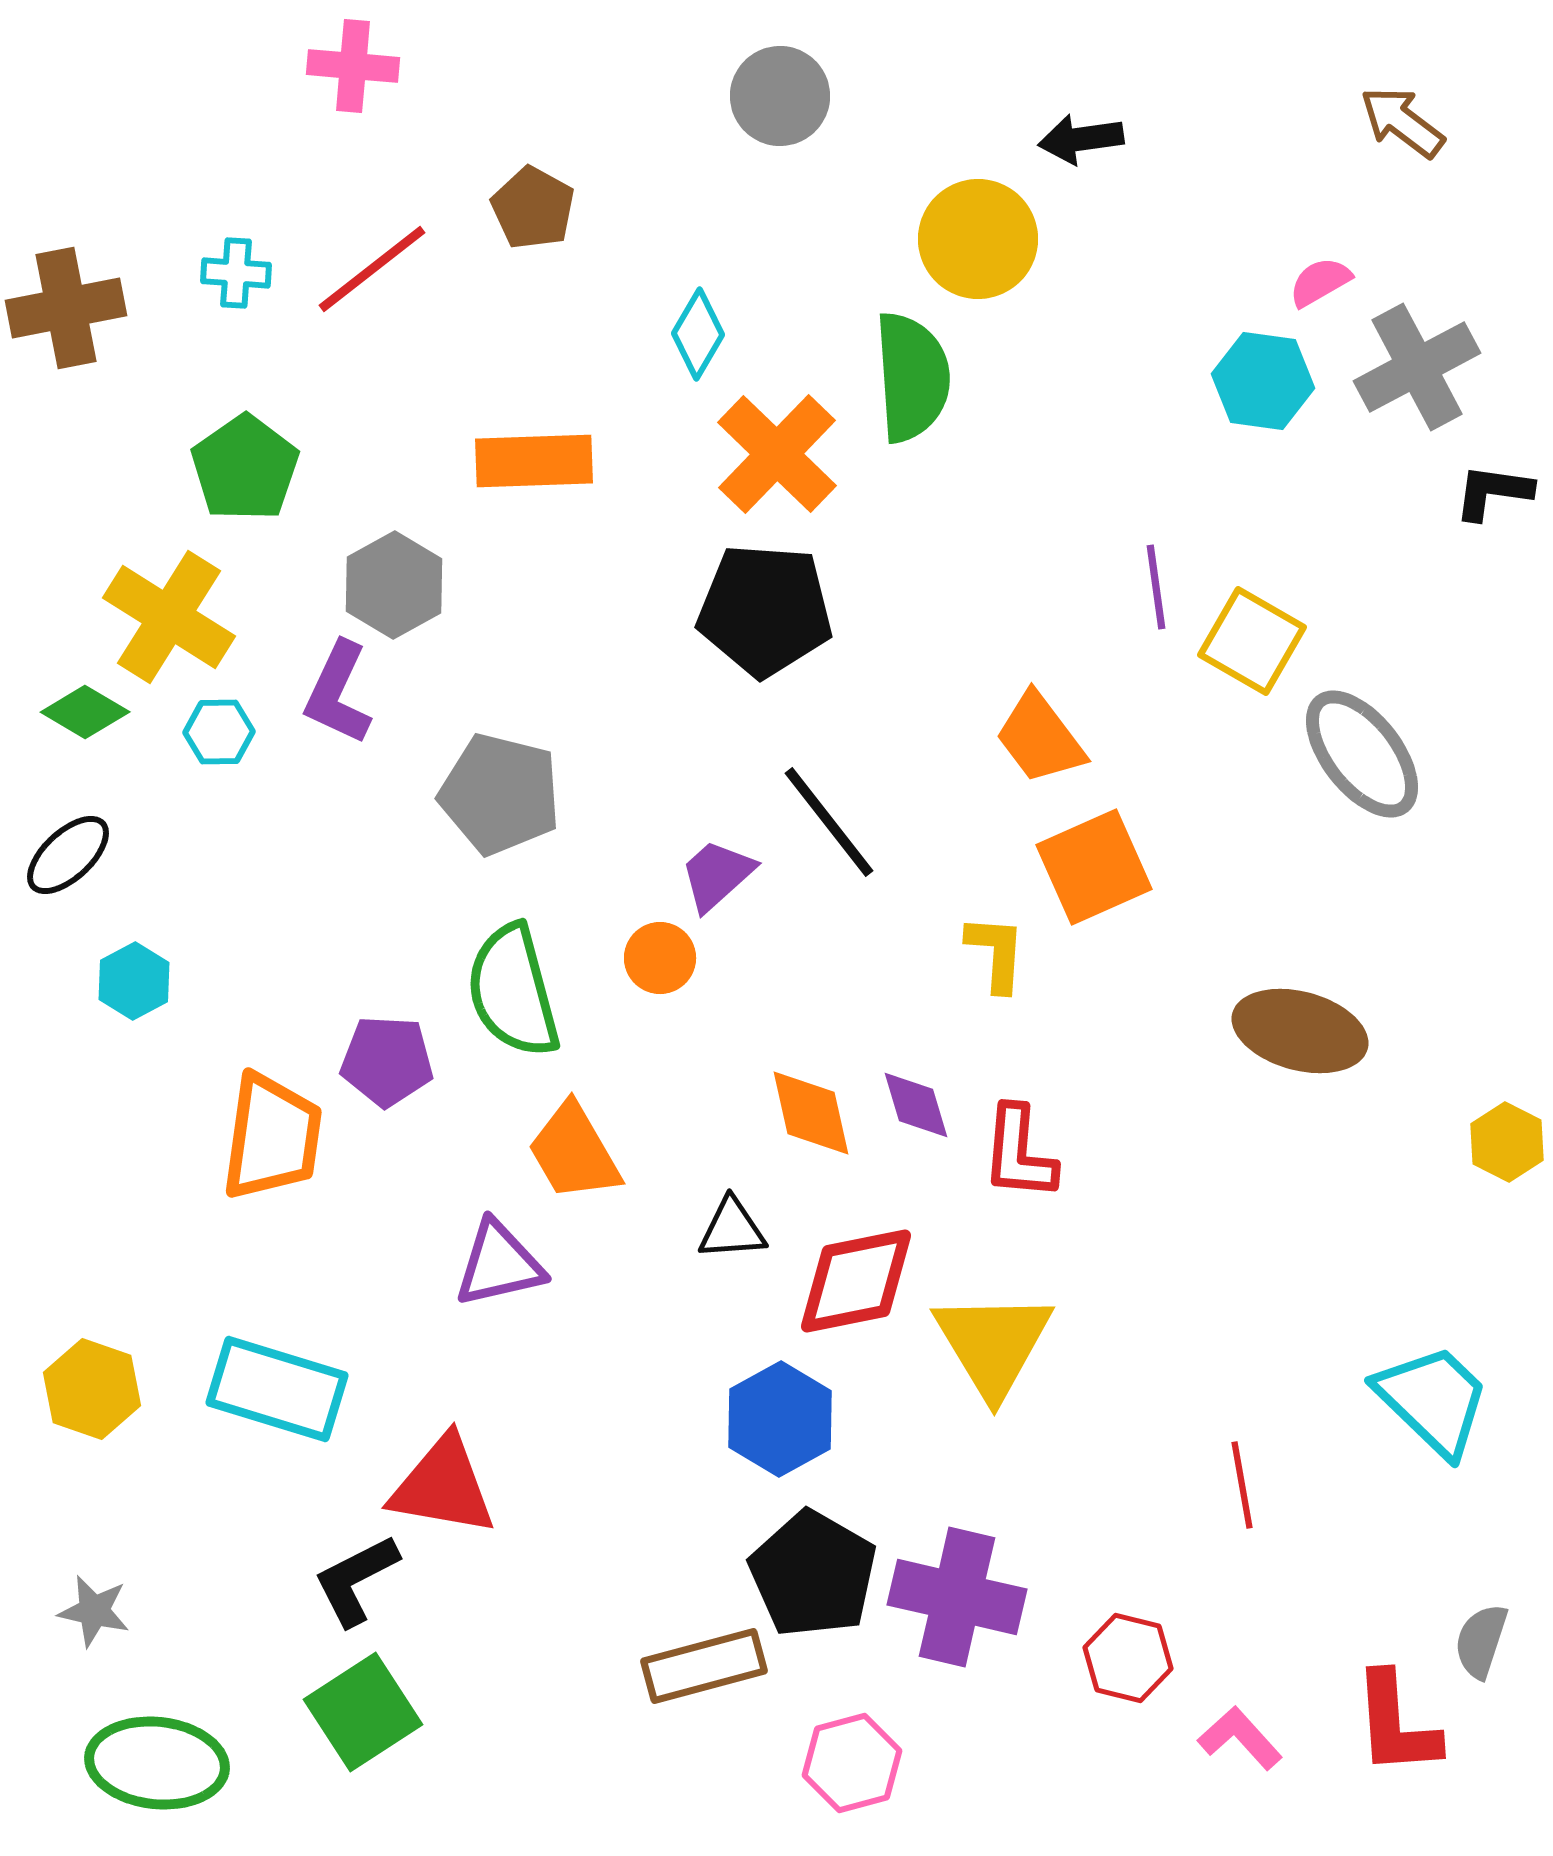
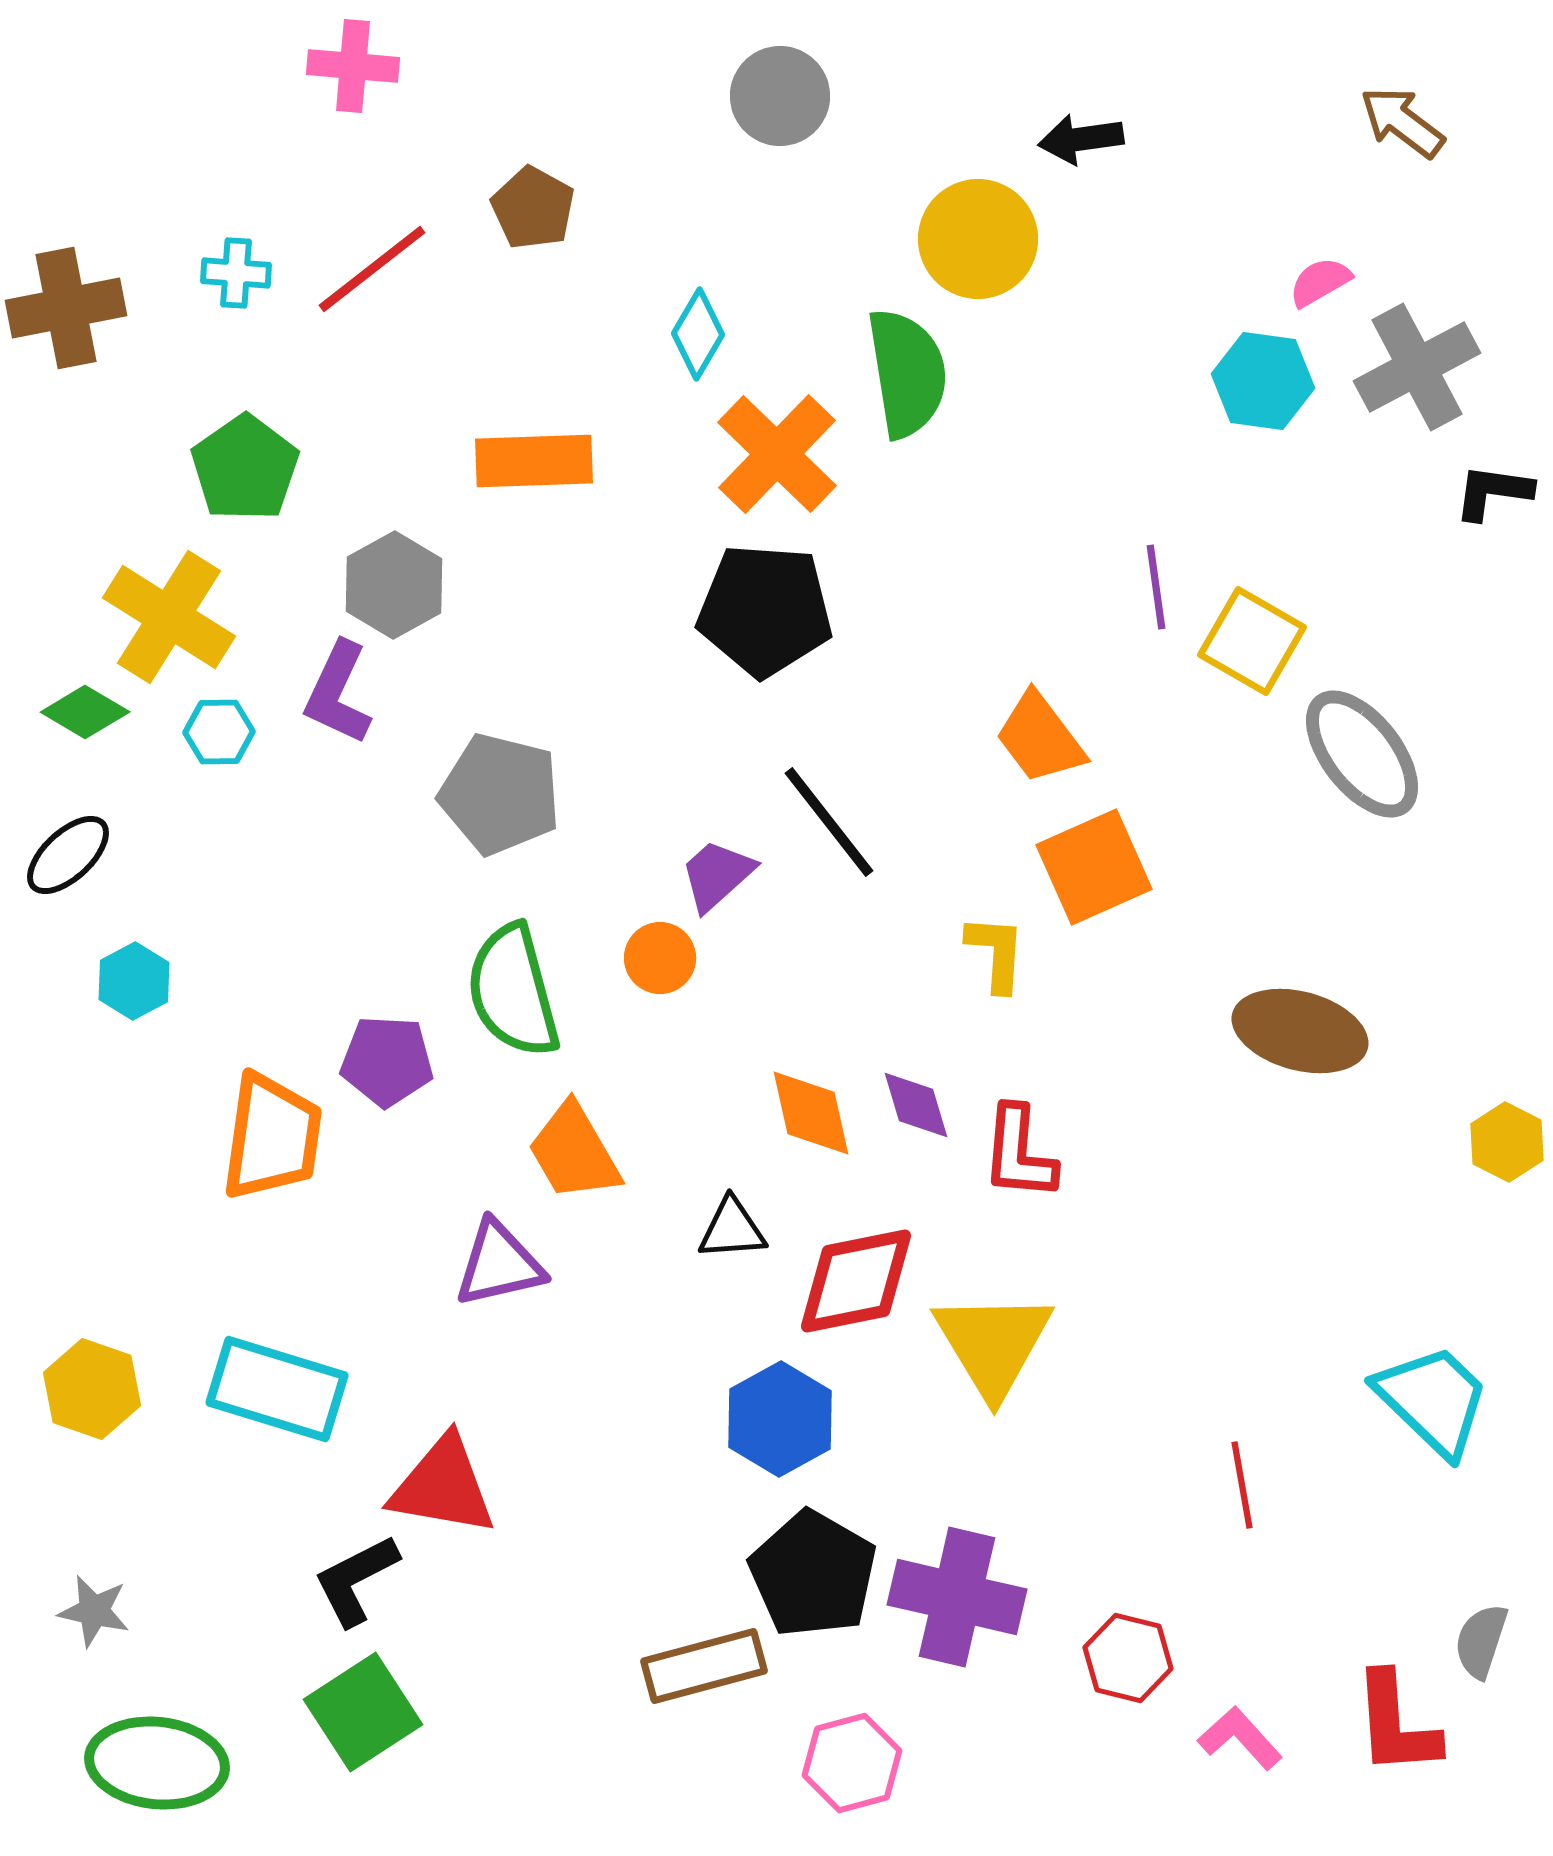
green semicircle at (912, 377): moved 5 px left, 4 px up; rotated 5 degrees counterclockwise
